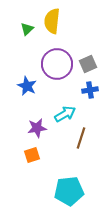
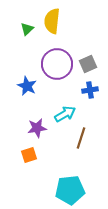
orange square: moved 3 px left
cyan pentagon: moved 1 px right, 1 px up
